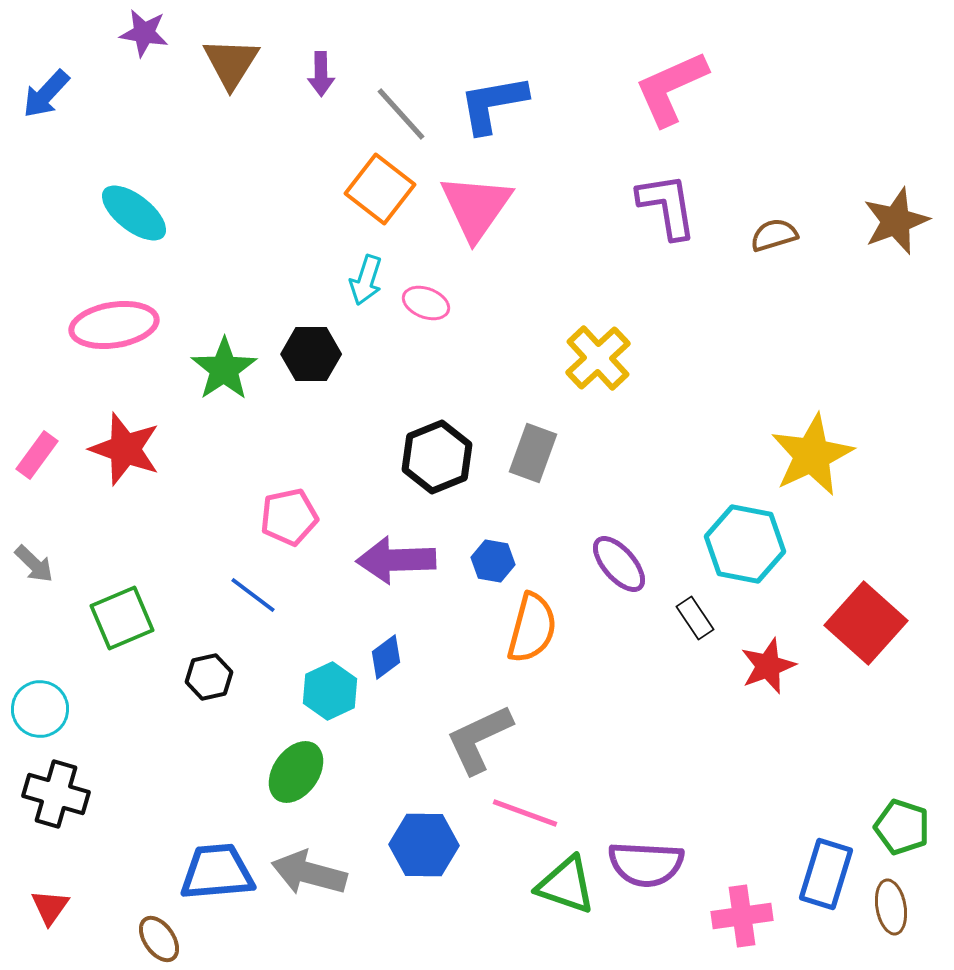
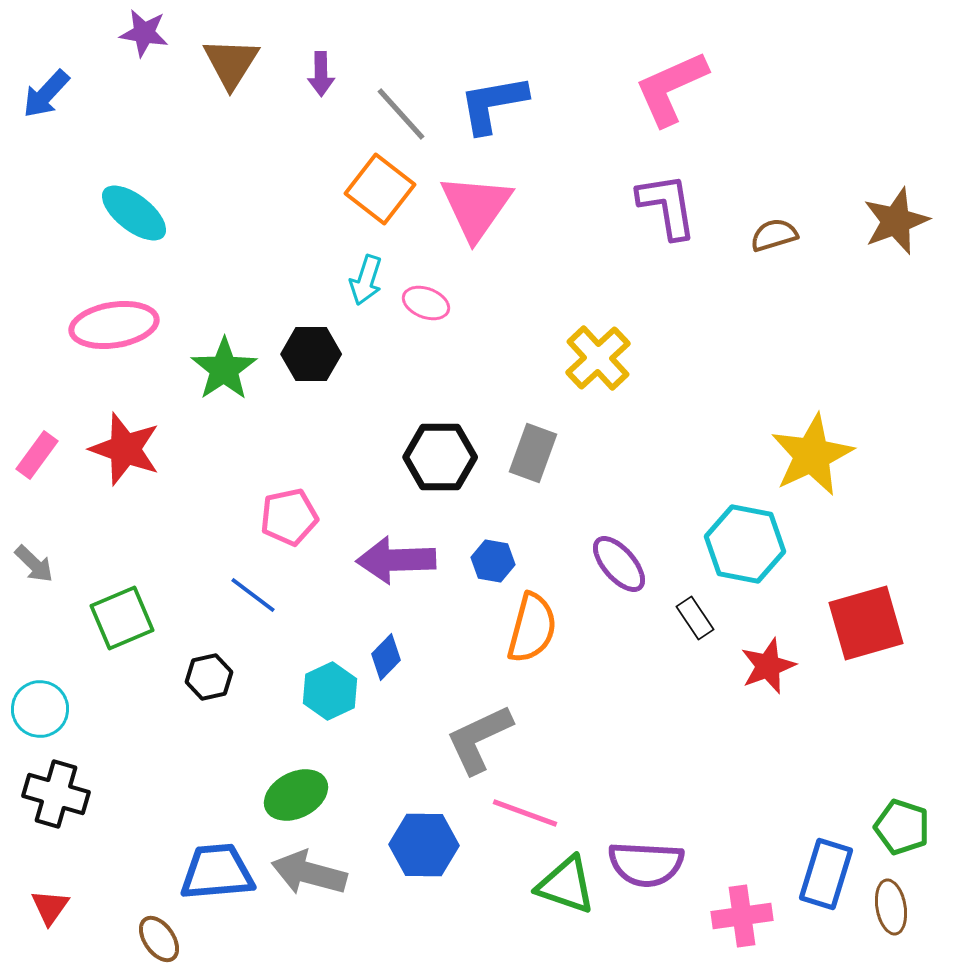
black hexagon at (437, 457): moved 3 px right; rotated 22 degrees clockwise
red square at (866, 623): rotated 32 degrees clockwise
blue diamond at (386, 657): rotated 9 degrees counterclockwise
green ellipse at (296, 772): moved 23 px down; rotated 28 degrees clockwise
